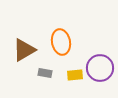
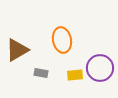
orange ellipse: moved 1 px right, 2 px up
brown triangle: moved 7 px left
gray rectangle: moved 4 px left
